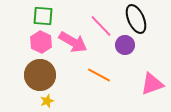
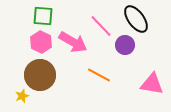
black ellipse: rotated 12 degrees counterclockwise
pink triangle: rotated 30 degrees clockwise
yellow star: moved 25 px left, 5 px up
